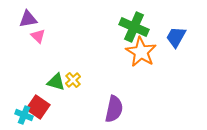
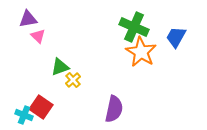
green triangle: moved 4 px right, 15 px up; rotated 36 degrees counterclockwise
red square: moved 3 px right
